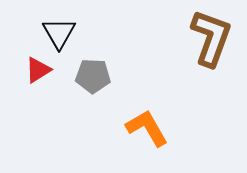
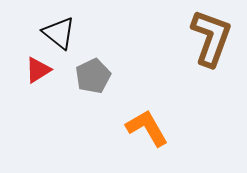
black triangle: rotated 21 degrees counterclockwise
gray pentagon: rotated 28 degrees counterclockwise
